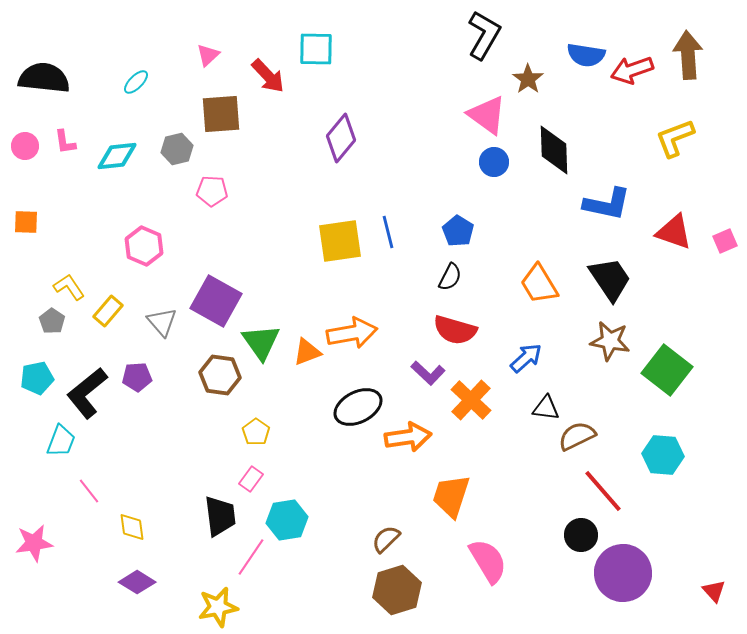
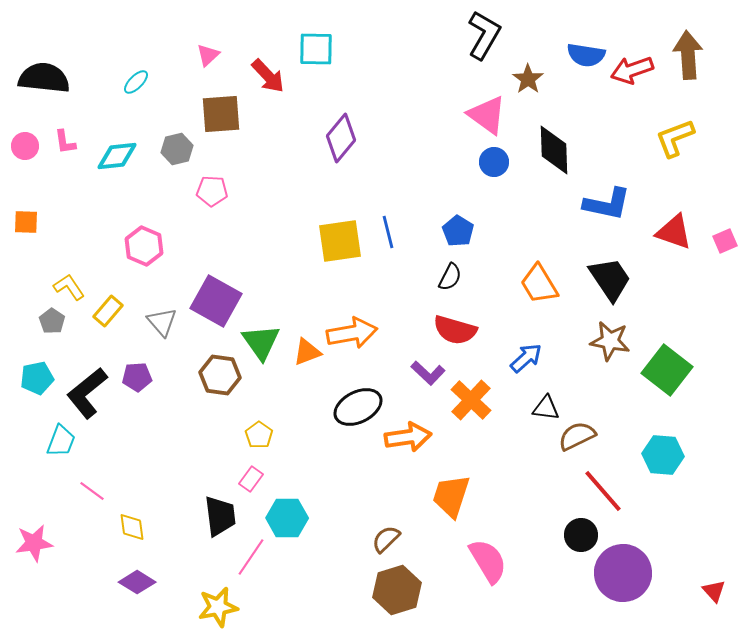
yellow pentagon at (256, 432): moved 3 px right, 3 px down
pink line at (89, 491): moved 3 px right; rotated 16 degrees counterclockwise
cyan hexagon at (287, 520): moved 2 px up; rotated 9 degrees clockwise
